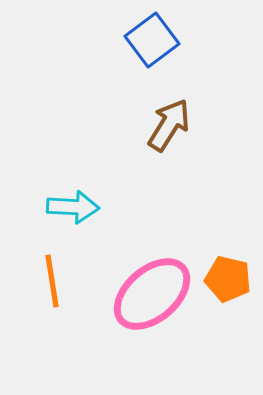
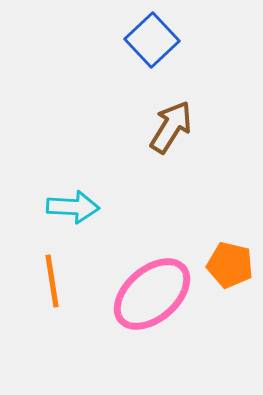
blue square: rotated 6 degrees counterclockwise
brown arrow: moved 2 px right, 2 px down
orange pentagon: moved 2 px right, 14 px up
